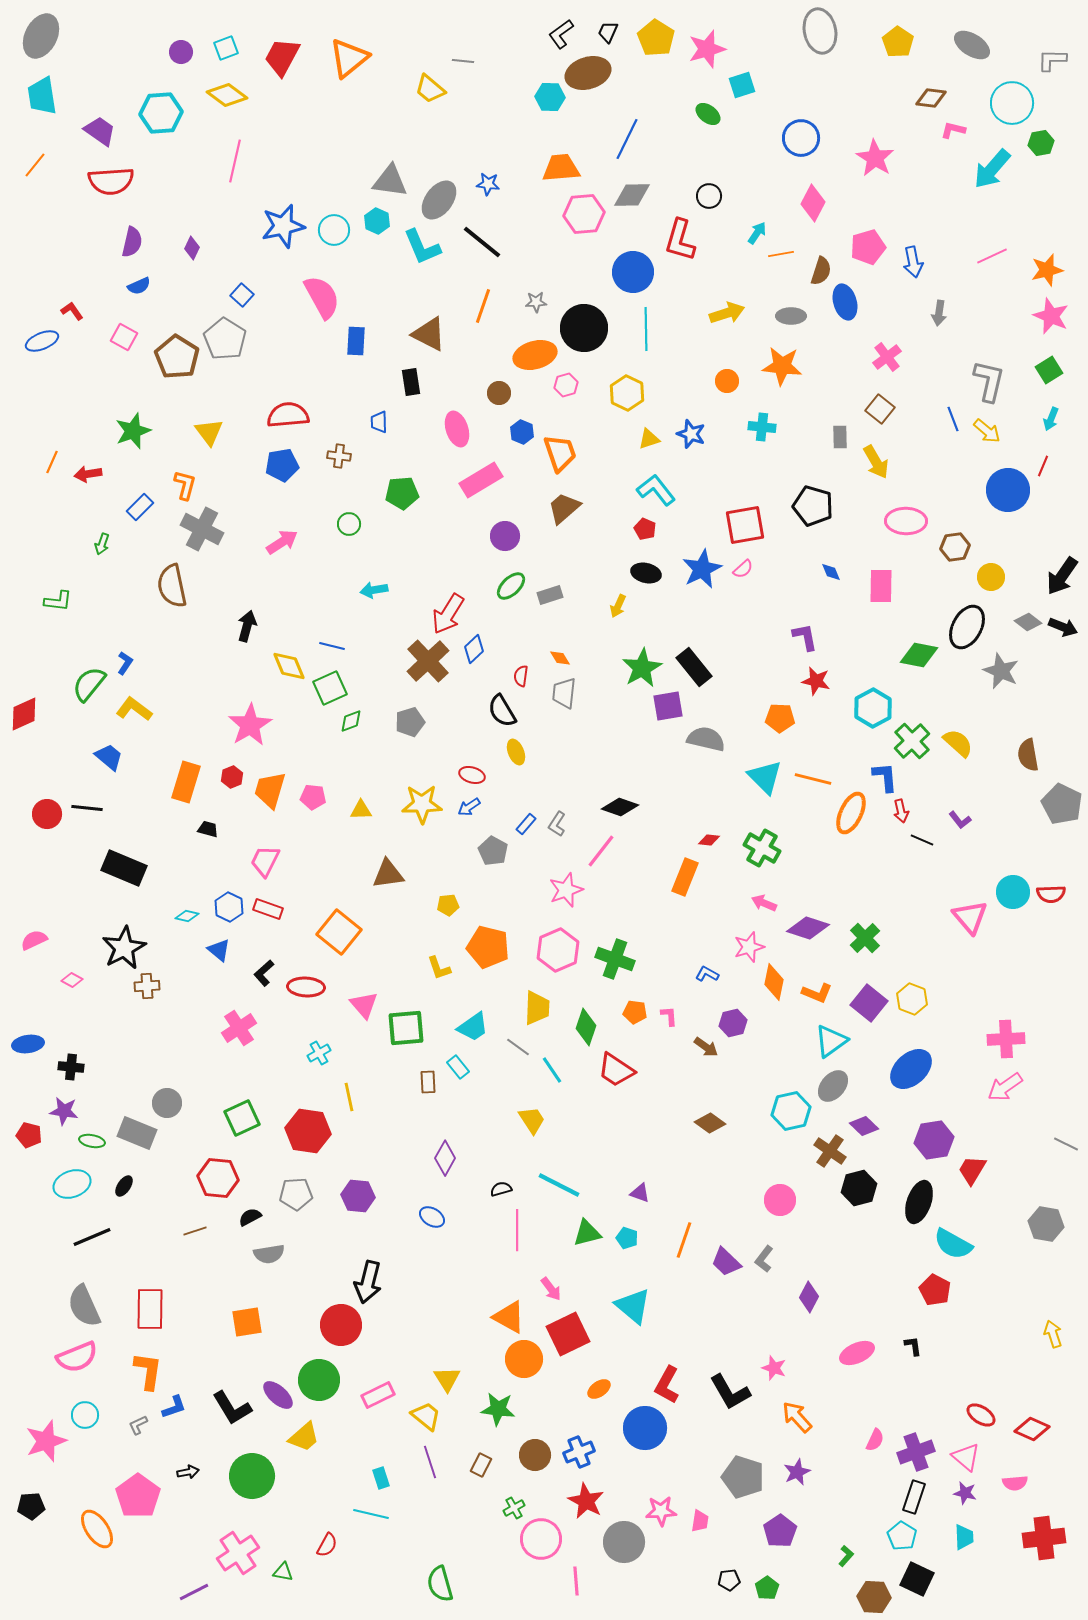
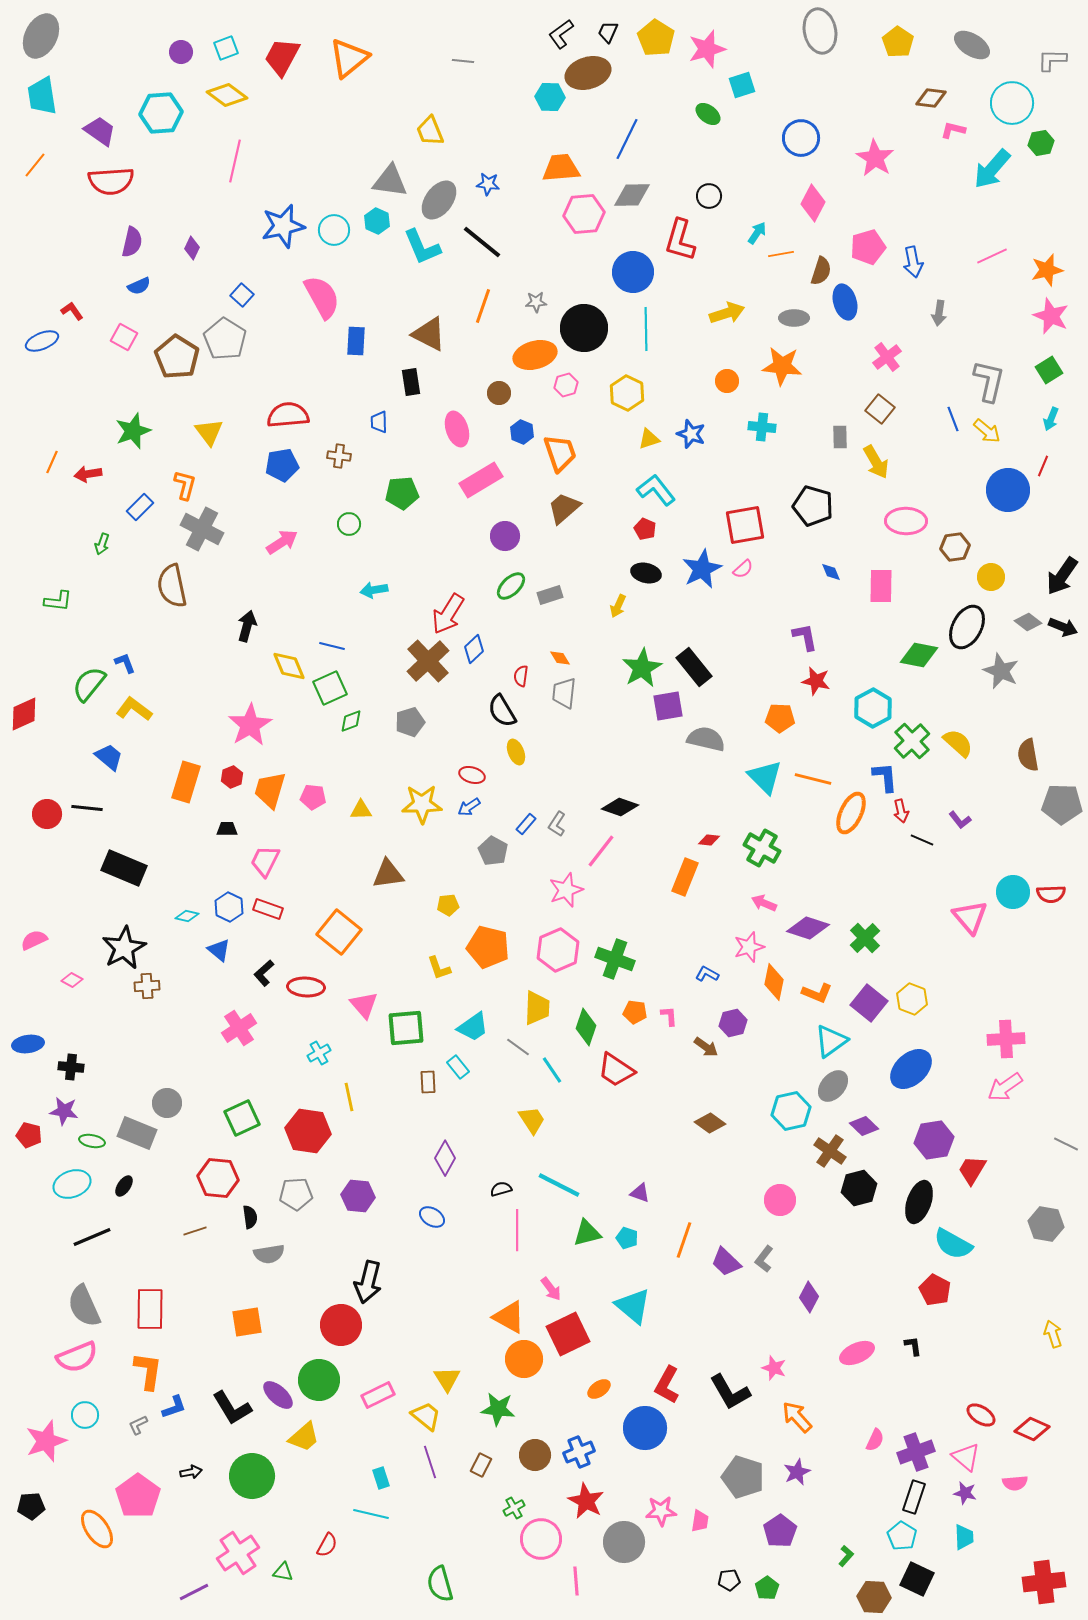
yellow trapezoid at (430, 89): moved 42 px down; rotated 28 degrees clockwise
gray ellipse at (791, 316): moved 3 px right, 2 px down
blue L-shape at (125, 663): rotated 55 degrees counterclockwise
gray pentagon at (1062, 804): rotated 24 degrees counterclockwise
black trapezoid at (208, 829): moved 19 px right; rotated 15 degrees counterclockwise
black semicircle at (250, 1217): rotated 110 degrees clockwise
black arrow at (188, 1472): moved 3 px right
red cross at (1044, 1538): moved 44 px down
